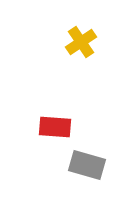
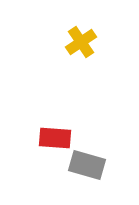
red rectangle: moved 11 px down
